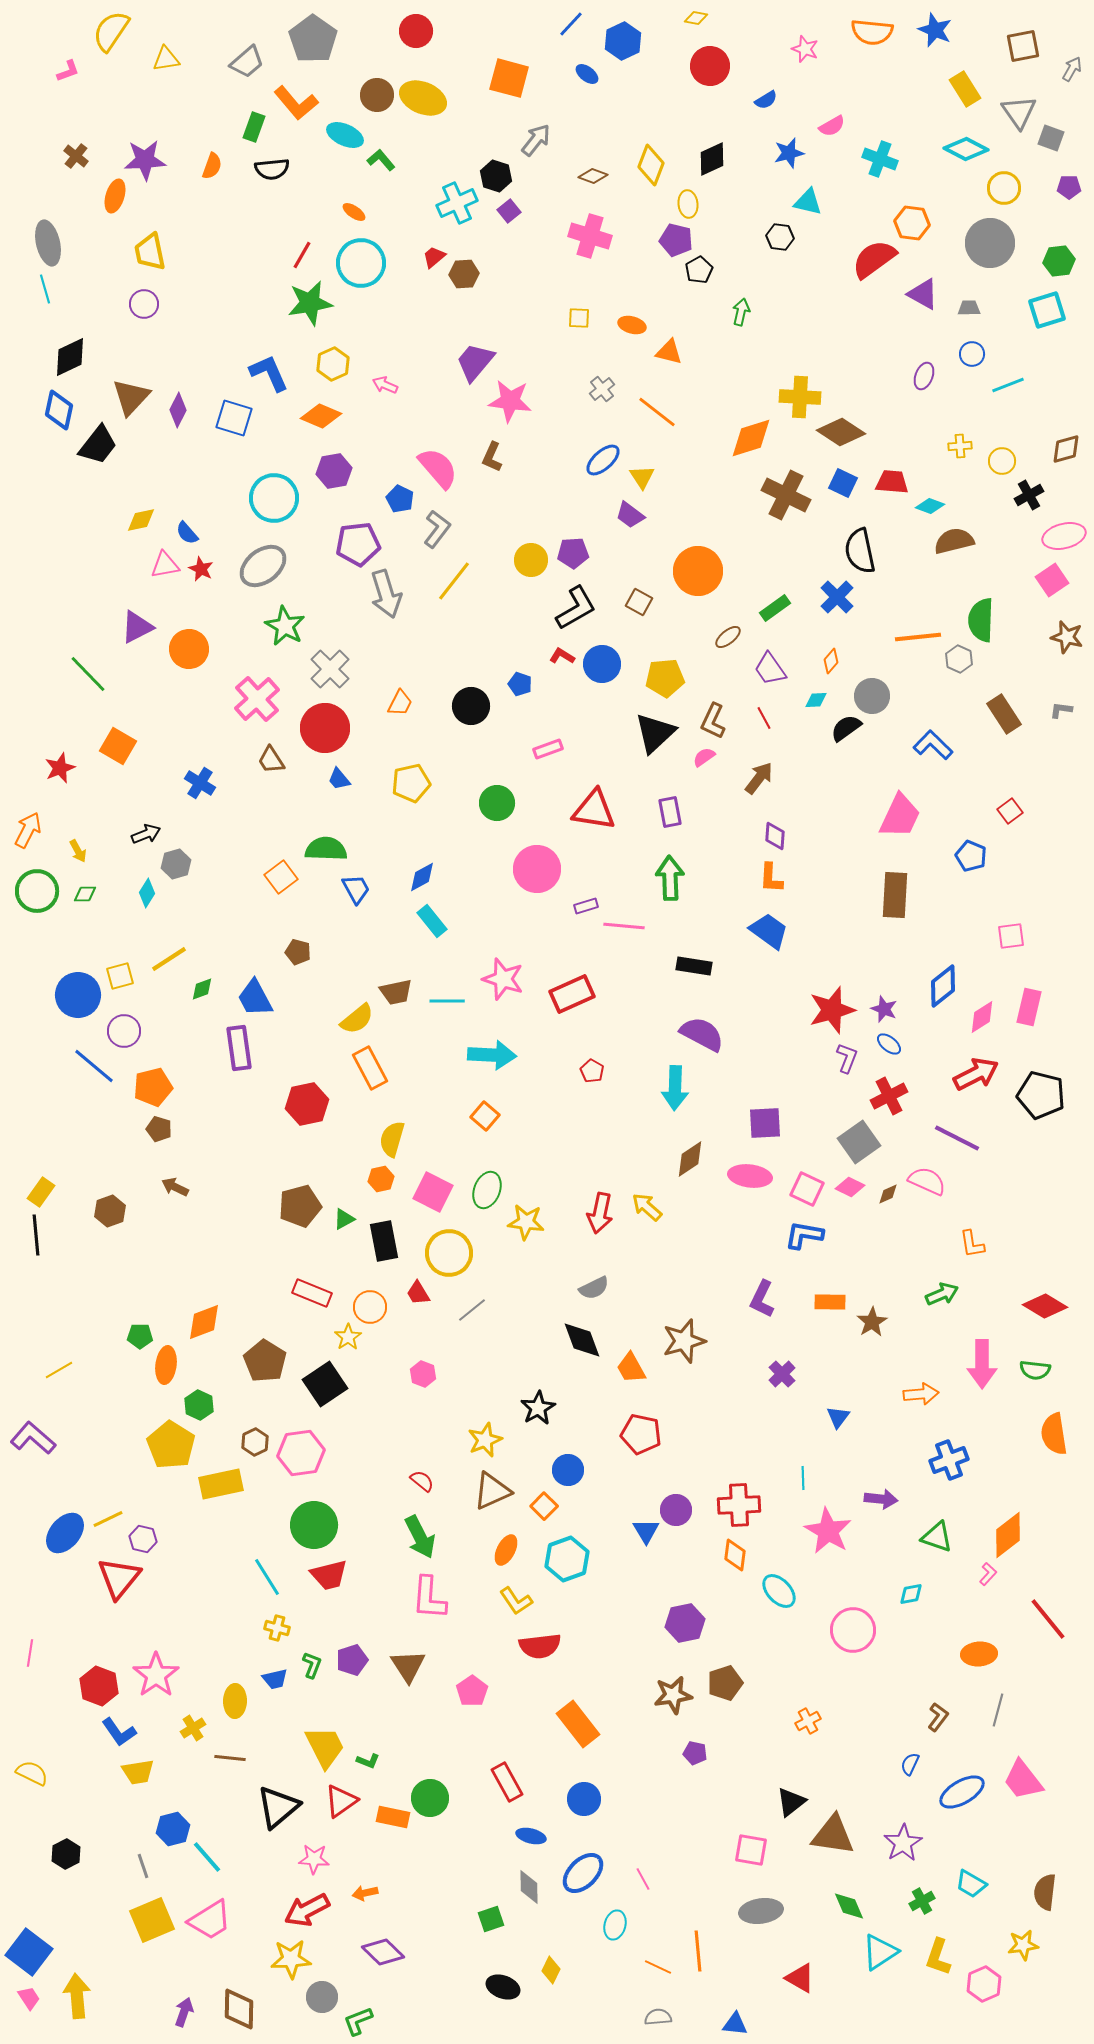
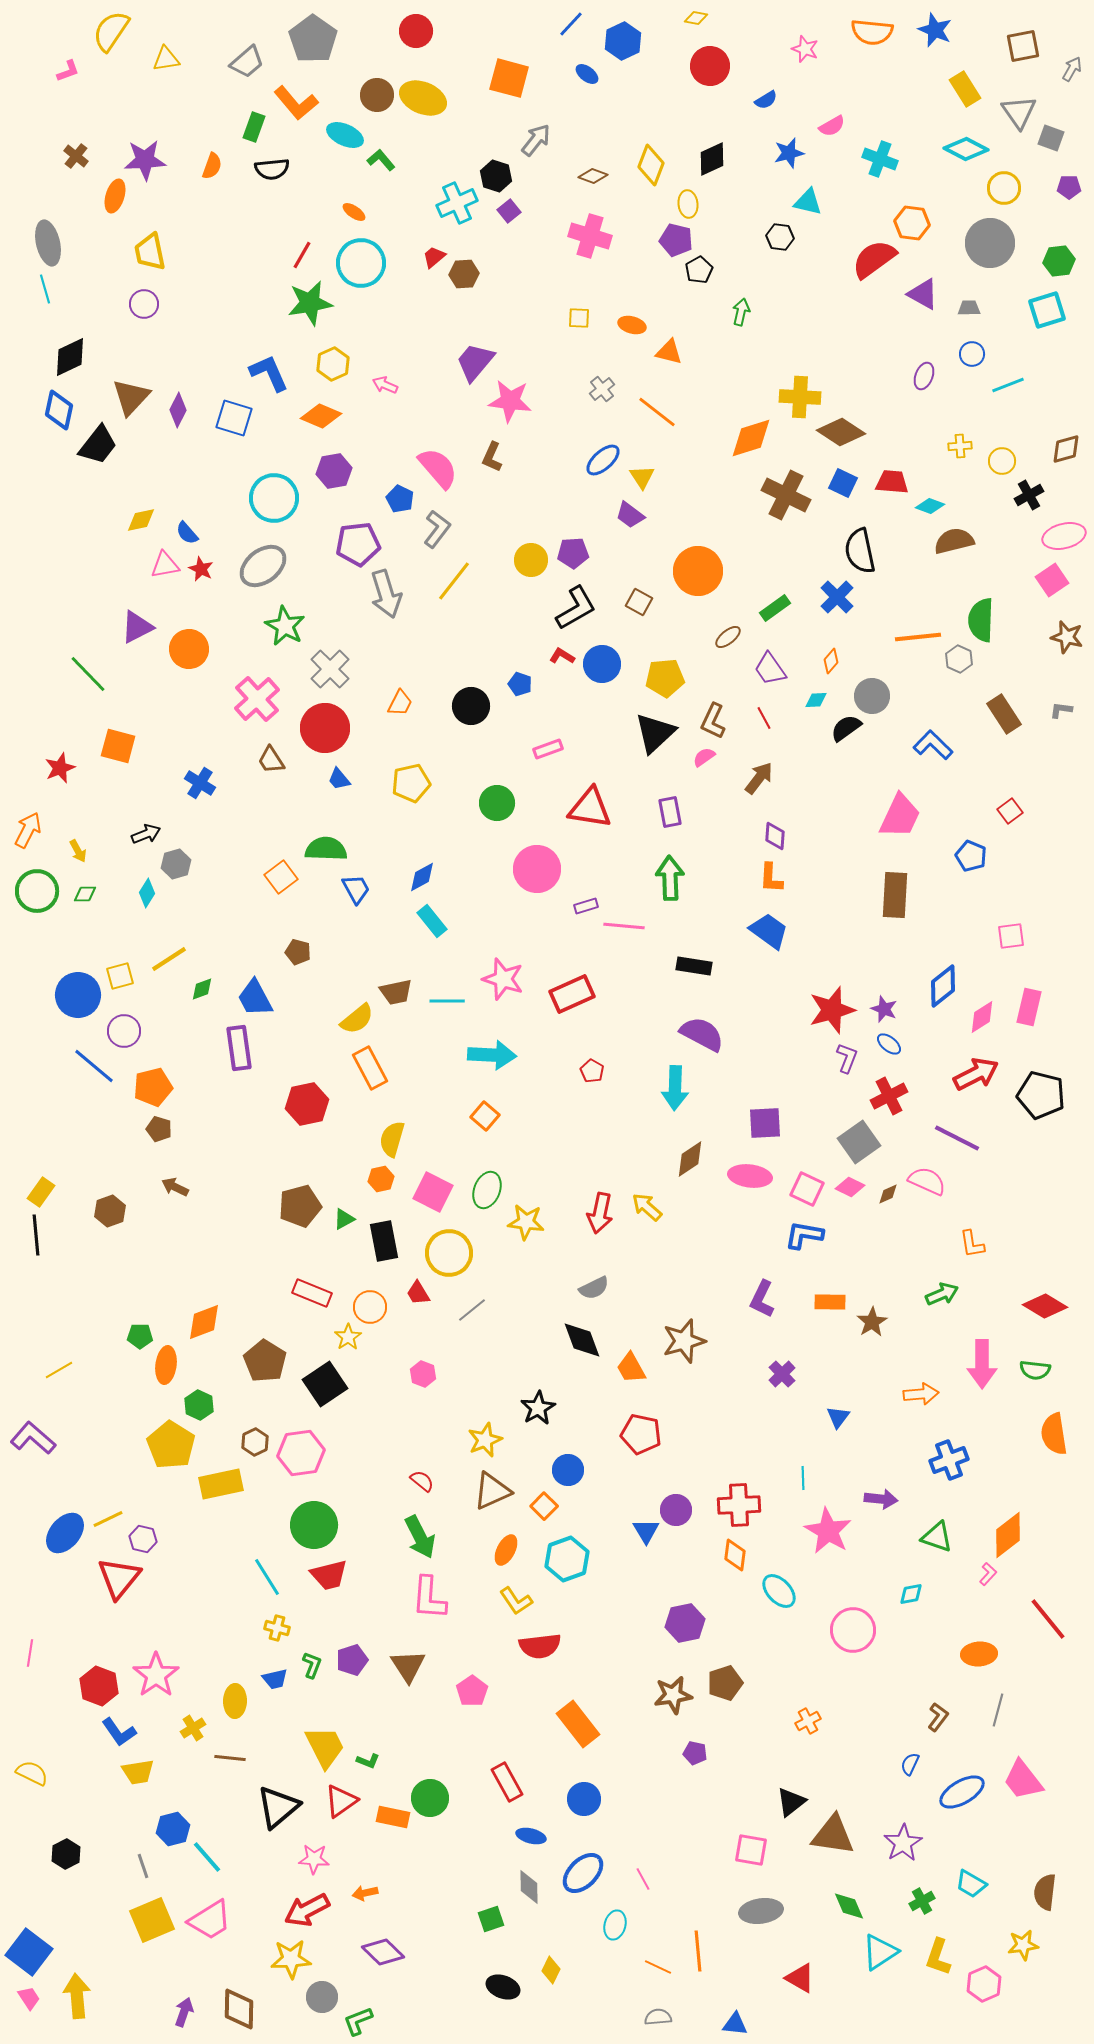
orange square at (118, 746): rotated 15 degrees counterclockwise
red triangle at (594, 810): moved 4 px left, 2 px up
